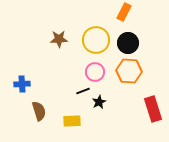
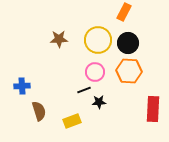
yellow circle: moved 2 px right
blue cross: moved 2 px down
black line: moved 1 px right, 1 px up
black star: rotated 24 degrees clockwise
red rectangle: rotated 20 degrees clockwise
yellow rectangle: rotated 18 degrees counterclockwise
